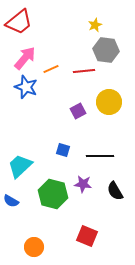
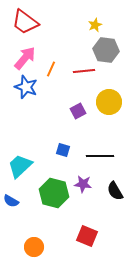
red trapezoid: moved 6 px right; rotated 76 degrees clockwise
orange line: rotated 42 degrees counterclockwise
green hexagon: moved 1 px right, 1 px up
